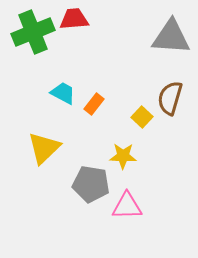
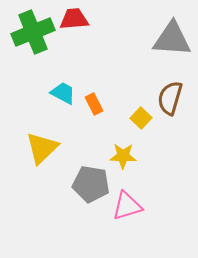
gray triangle: moved 1 px right, 2 px down
orange rectangle: rotated 65 degrees counterclockwise
yellow square: moved 1 px left, 1 px down
yellow triangle: moved 2 px left
pink triangle: rotated 16 degrees counterclockwise
